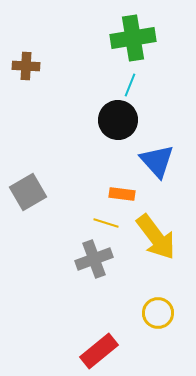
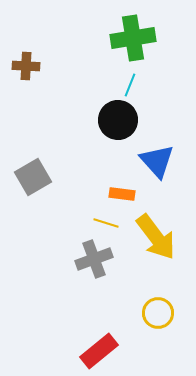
gray square: moved 5 px right, 15 px up
